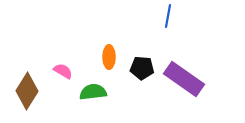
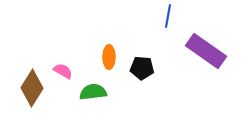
purple rectangle: moved 22 px right, 28 px up
brown diamond: moved 5 px right, 3 px up
